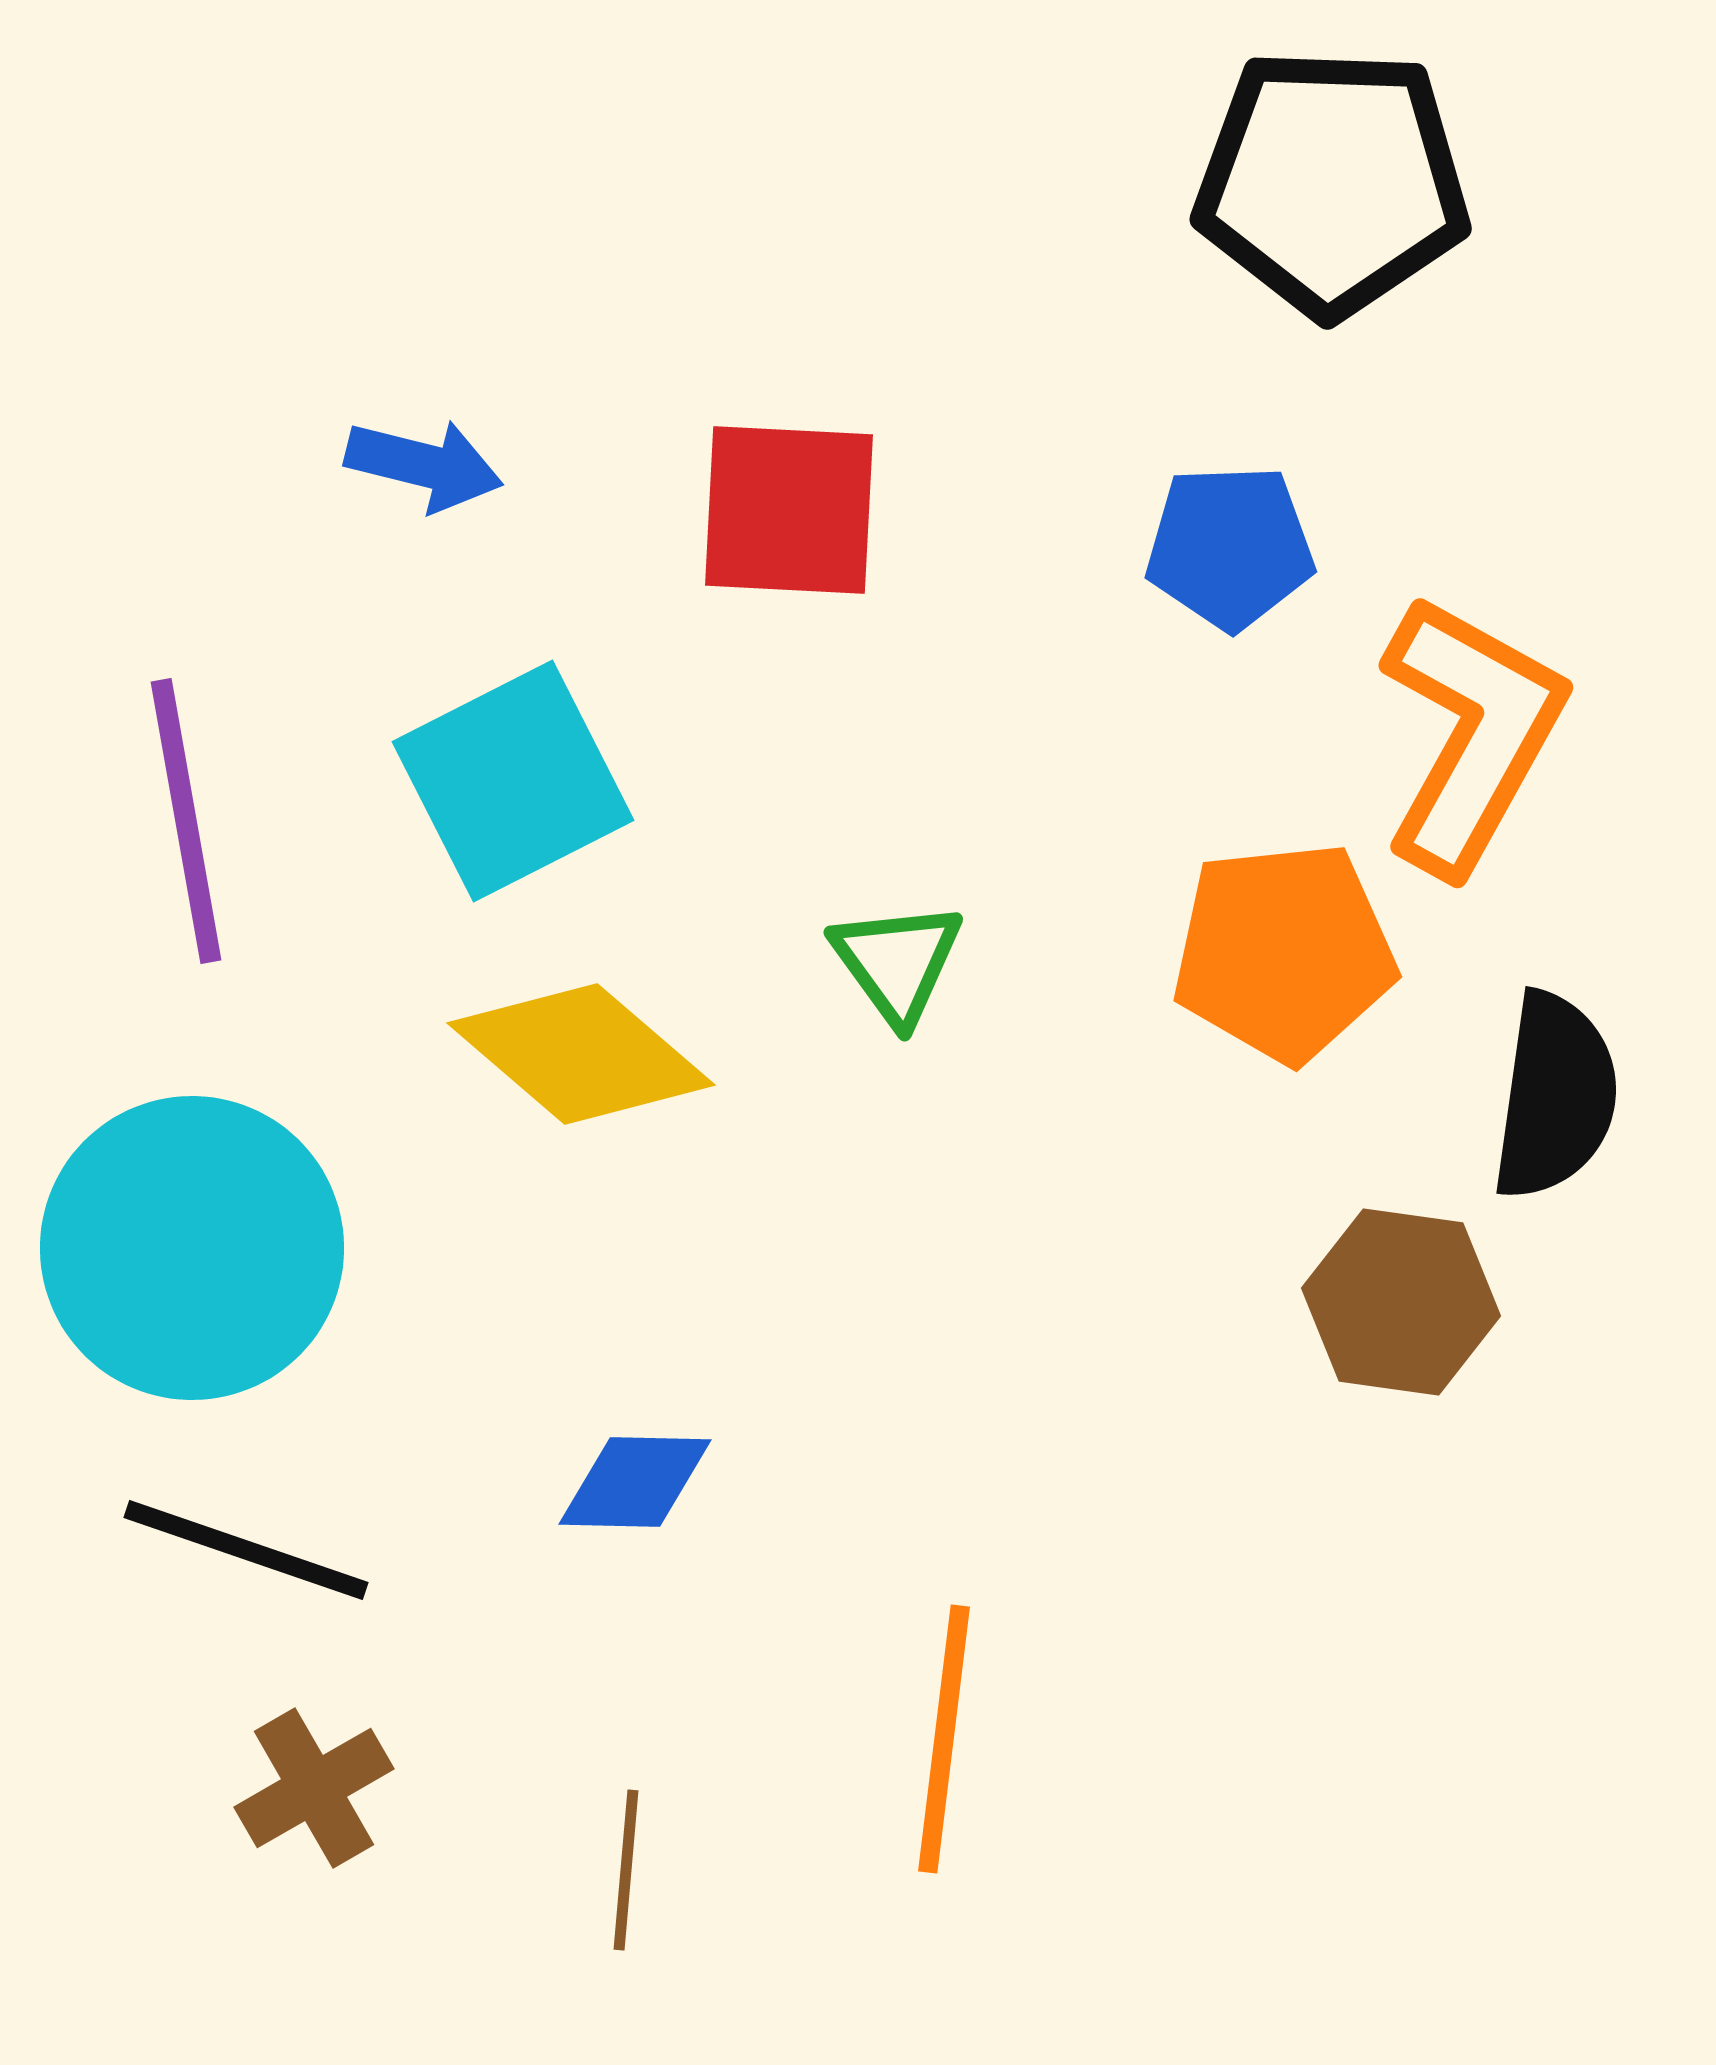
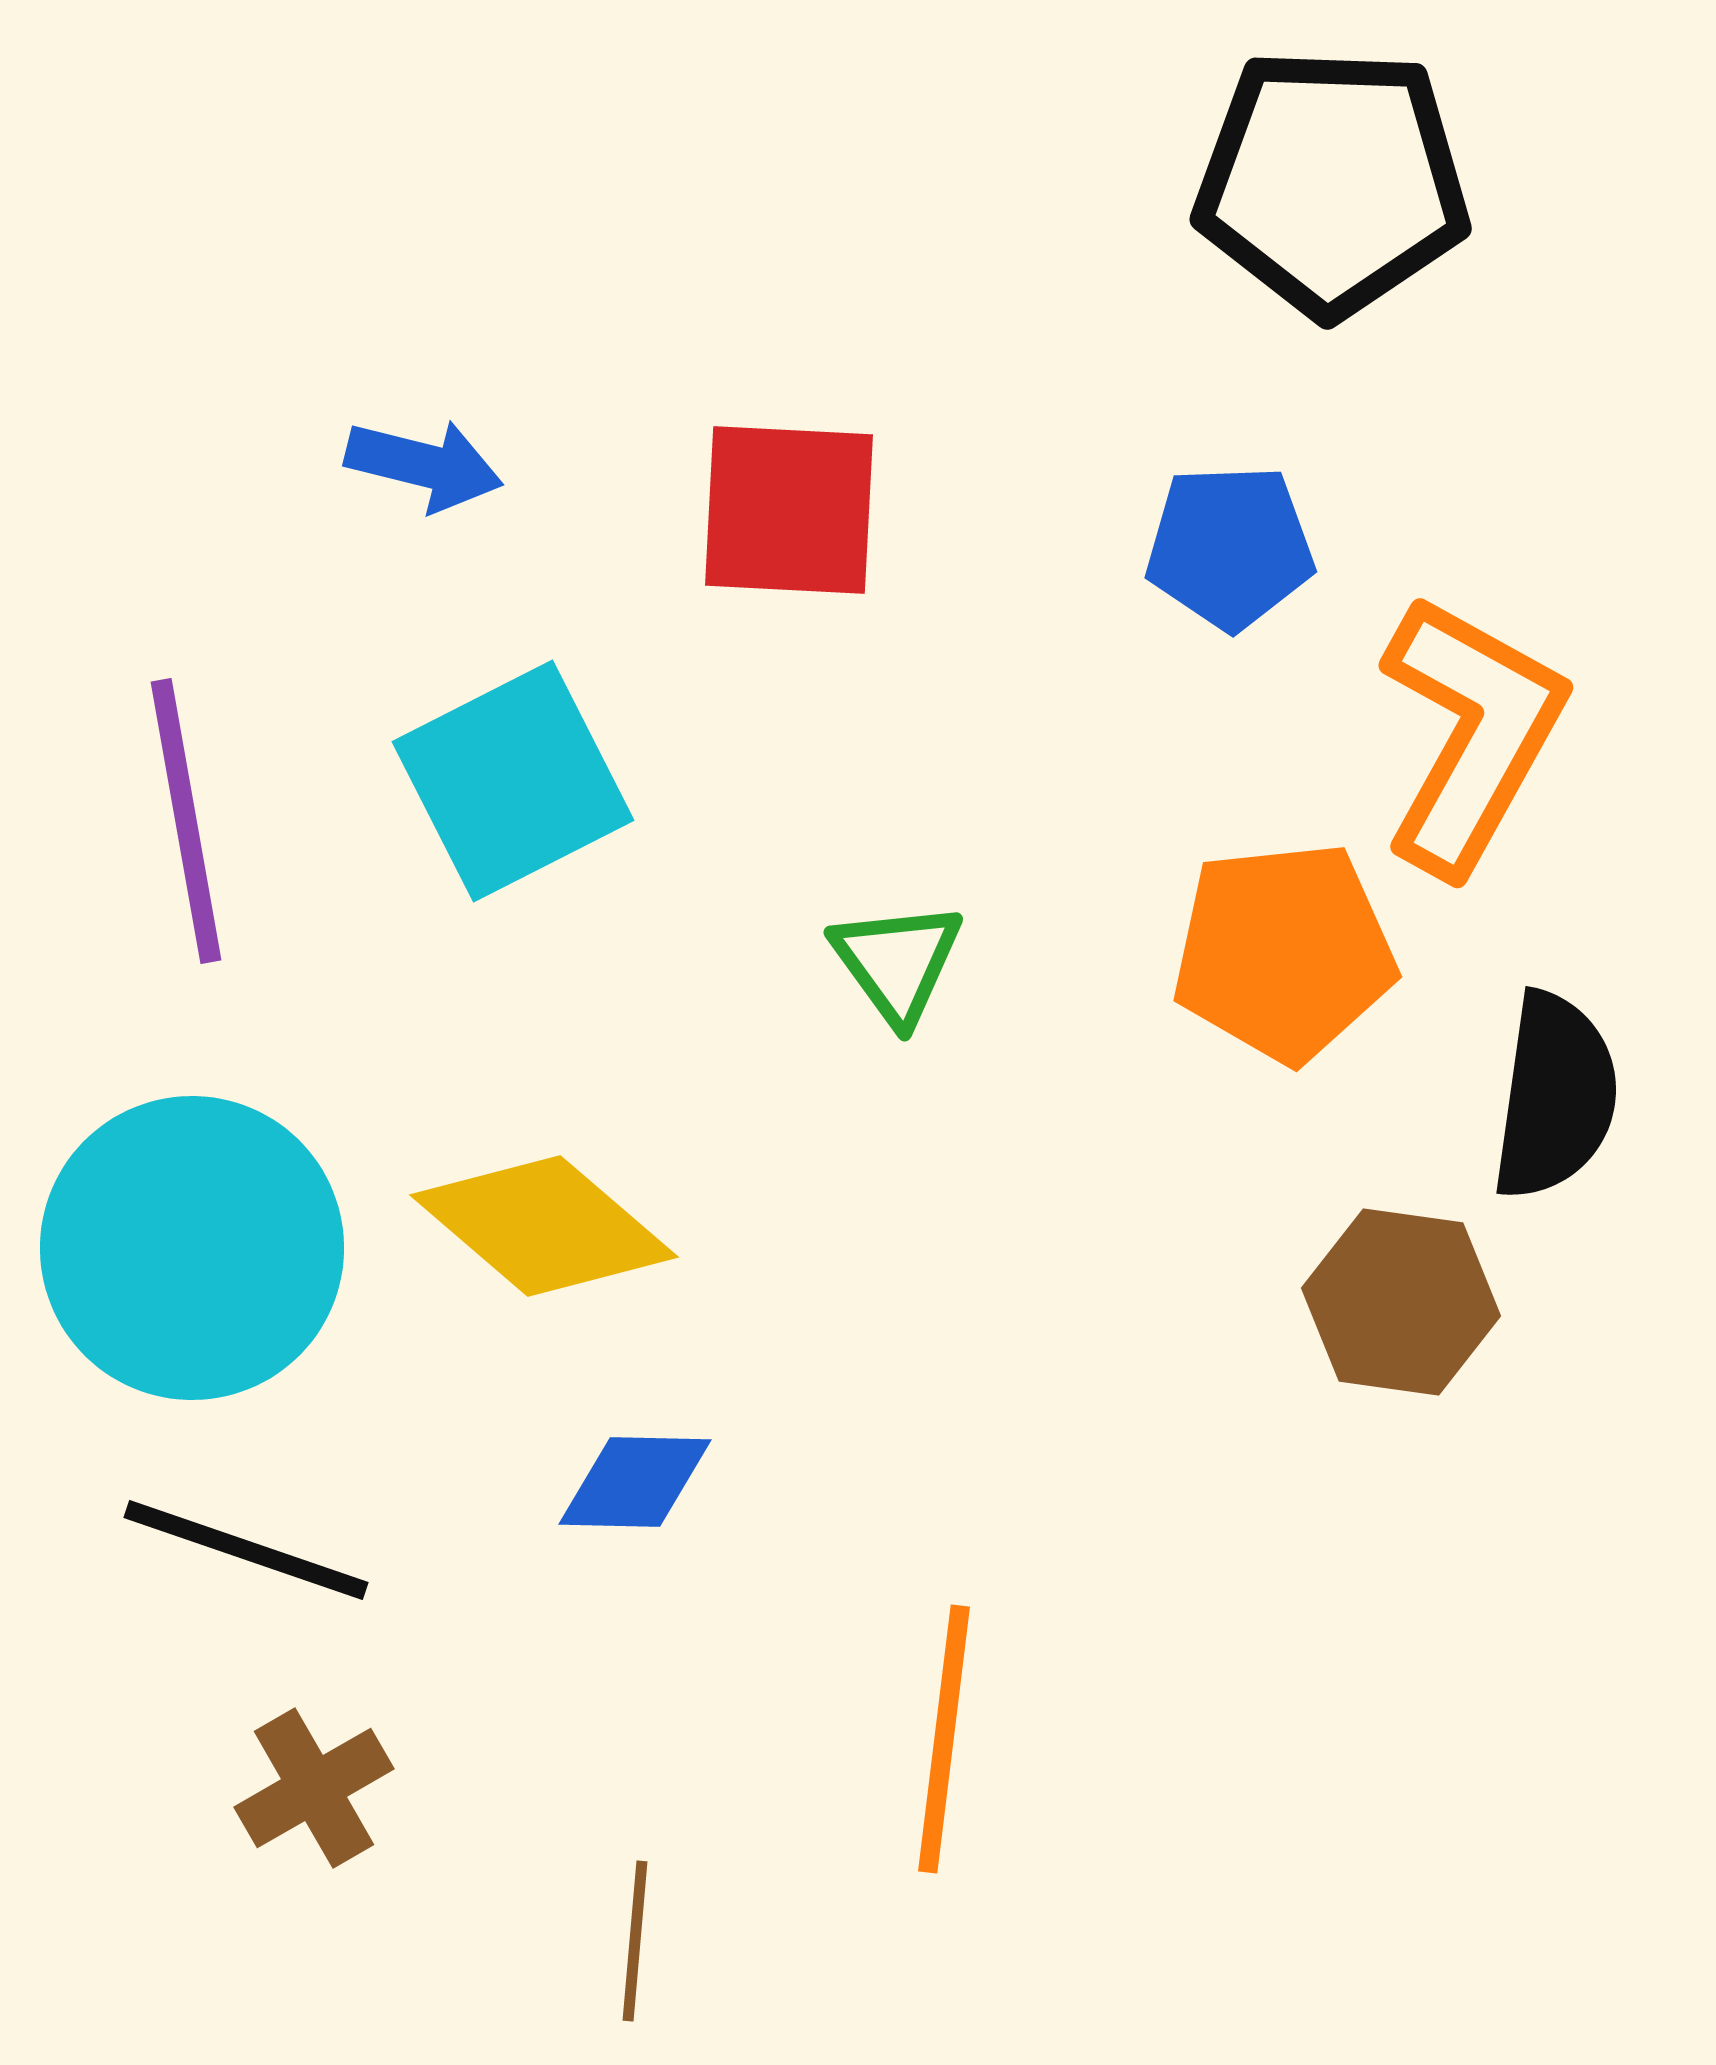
yellow diamond: moved 37 px left, 172 px down
brown line: moved 9 px right, 71 px down
